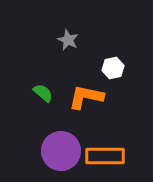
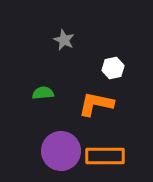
gray star: moved 4 px left
green semicircle: rotated 45 degrees counterclockwise
orange L-shape: moved 10 px right, 7 px down
